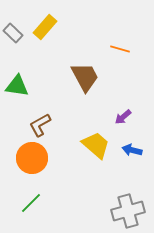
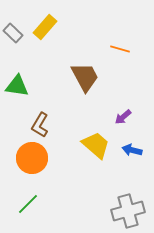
brown L-shape: rotated 30 degrees counterclockwise
green line: moved 3 px left, 1 px down
